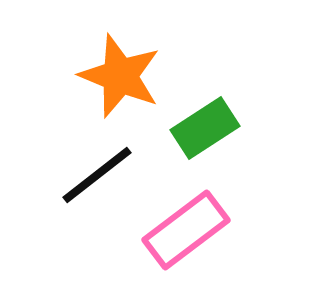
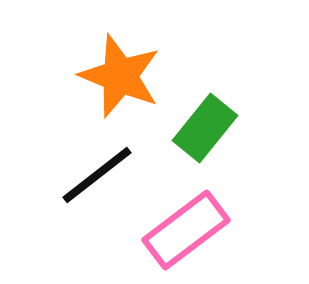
green rectangle: rotated 18 degrees counterclockwise
